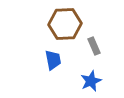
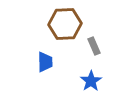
blue trapezoid: moved 8 px left, 2 px down; rotated 10 degrees clockwise
blue star: rotated 10 degrees counterclockwise
